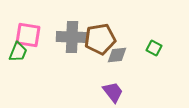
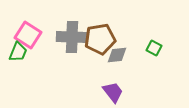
pink square: rotated 24 degrees clockwise
